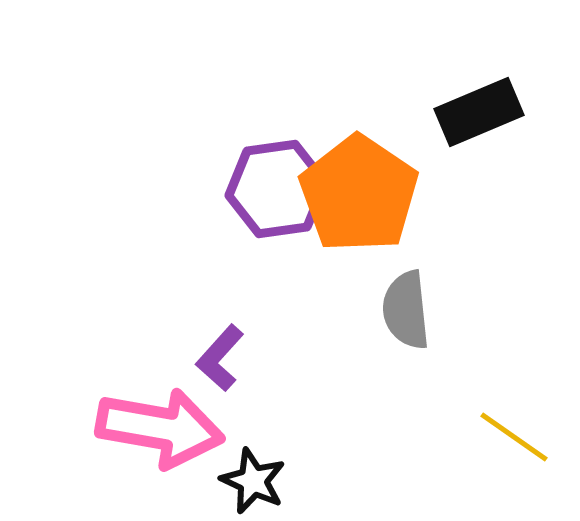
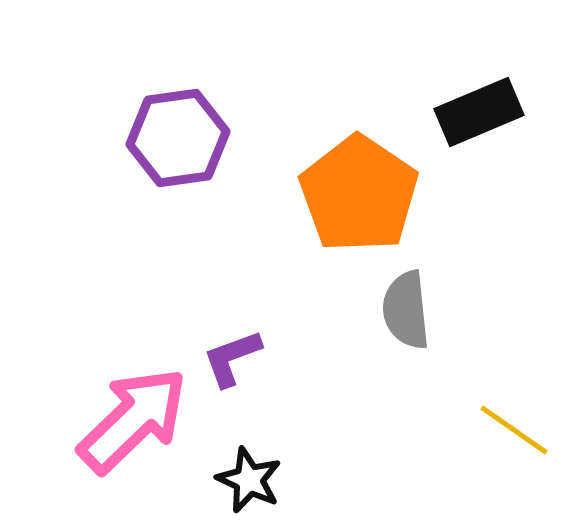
purple hexagon: moved 99 px left, 51 px up
purple L-shape: moved 12 px right; rotated 28 degrees clockwise
pink arrow: moved 27 px left, 8 px up; rotated 54 degrees counterclockwise
yellow line: moved 7 px up
black star: moved 4 px left, 1 px up
